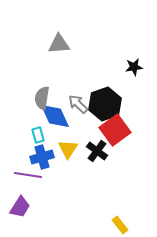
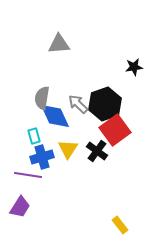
cyan rectangle: moved 4 px left, 1 px down
